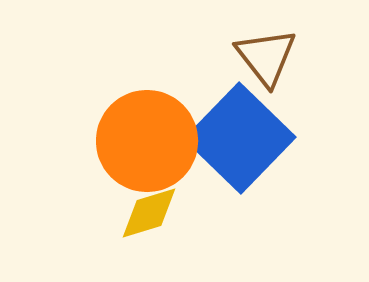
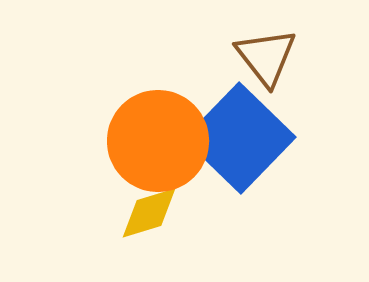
orange circle: moved 11 px right
